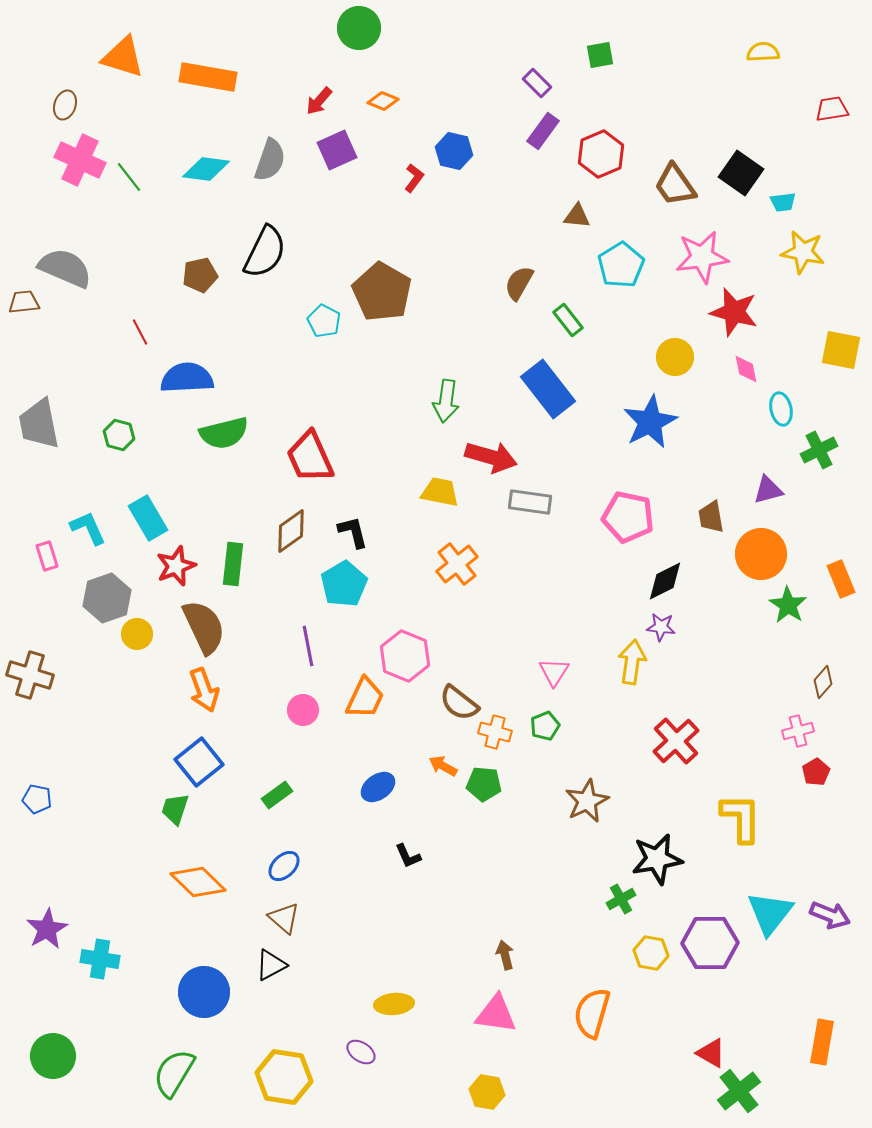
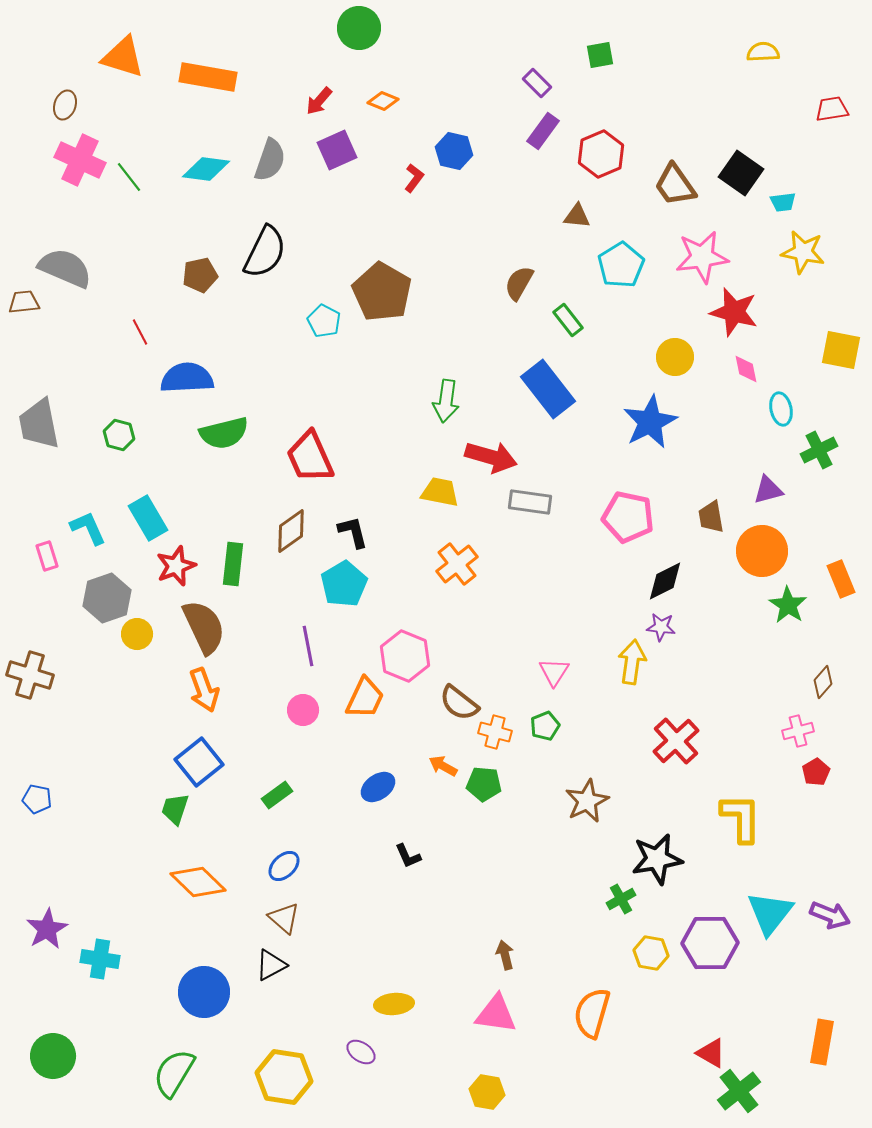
orange circle at (761, 554): moved 1 px right, 3 px up
